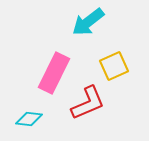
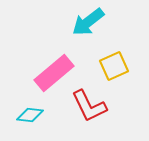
pink rectangle: rotated 24 degrees clockwise
red L-shape: moved 1 px right, 3 px down; rotated 87 degrees clockwise
cyan diamond: moved 1 px right, 4 px up
